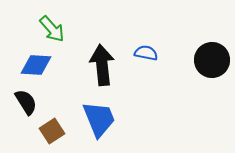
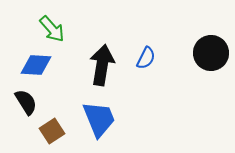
blue semicircle: moved 5 px down; rotated 105 degrees clockwise
black circle: moved 1 px left, 7 px up
black arrow: rotated 15 degrees clockwise
